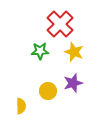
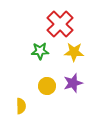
yellow star: rotated 18 degrees counterclockwise
yellow circle: moved 1 px left, 5 px up
